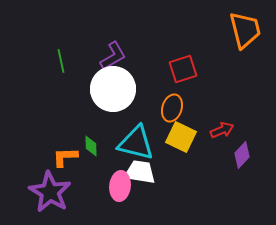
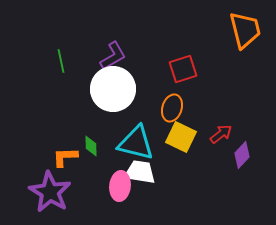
red arrow: moved 1 px left, 4 px down; rotated 15 degrees counterclockwise
